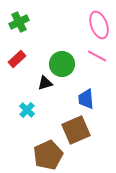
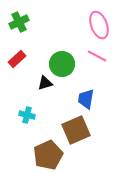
blue trapezoid: rotated 15 degrees clockwise
cyan cross: moved 5 px down; rotated 28 degrees counterclockwise
